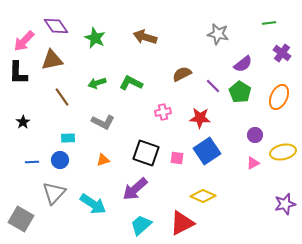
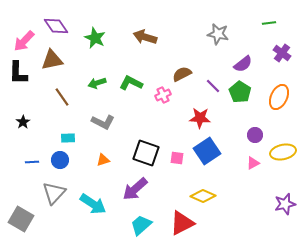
pink cross: moved 17 px up; rotated 14 degrees counterclockwise
